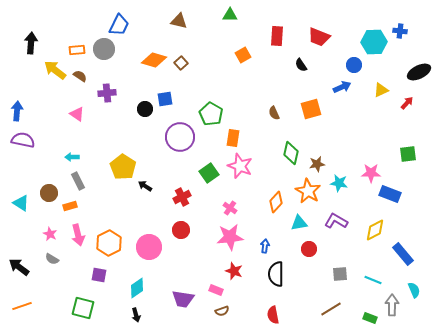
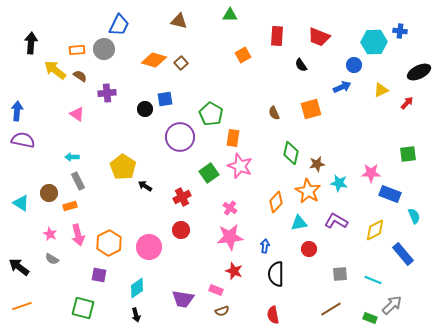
cyan semicircle at (414, 290): moved 74 px up
gray arrow at (392, 305): rotated 45 degrees clockwise
